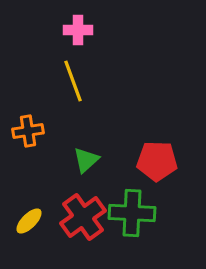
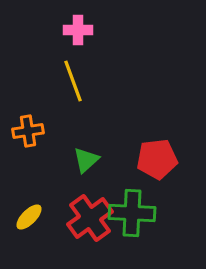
red pentagon: moved 2 px up; rotated 9 degrees counterclockwise
red cross: moved 7 px right, 1 px down
yellow ellipse: moved 4 px up
